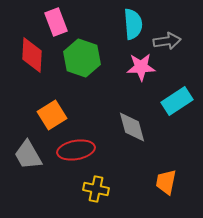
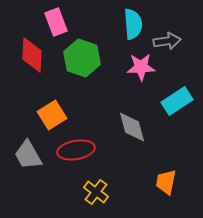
yellow cross: moved 3 px down; rotated 25 degrees clockwise
